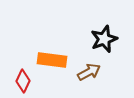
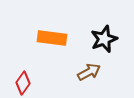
orange rectangle: moved 22 px up
red diamond: moved 2 px down; rotated 10 degrees clockwise
